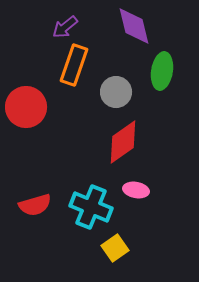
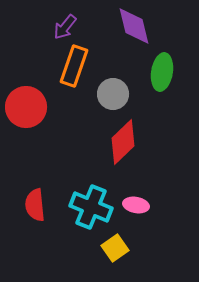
purple arrow: rotated 12 degrees counterclockwise
orange rectangle: moved 1 px down
green ellipse: moved 1 px down
gray circle: moved 3 px left, 2 px down
red diamond: rotated 9 degrees counterclockwise
pink ellipse: moved 15 px down
red semicircle: rotated 100 degrees clockwise
